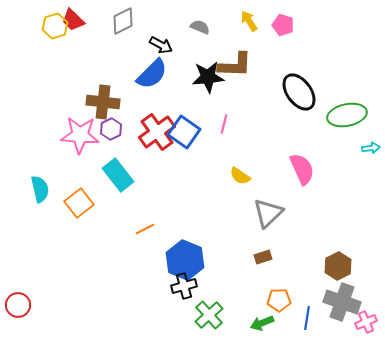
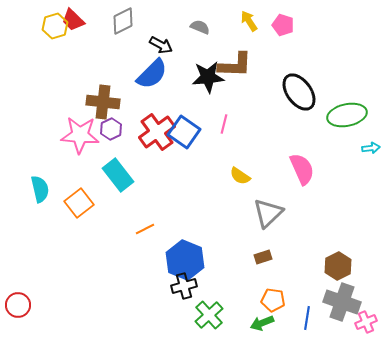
orange pentagon: moved 6 px left; rotated 10 degrees clockwise
